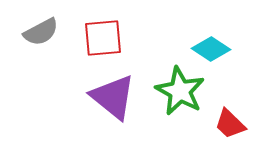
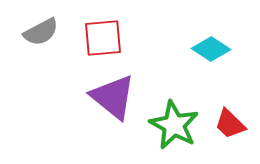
green star: moved 6 px left, 34 px down
